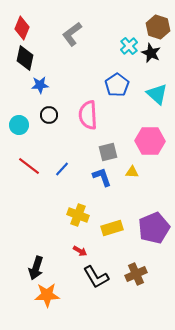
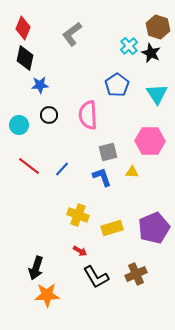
red diamond: moved 1 px right
cyan triangle: rotated 15 degrees clockwise
